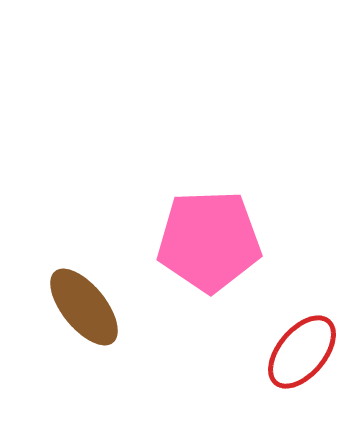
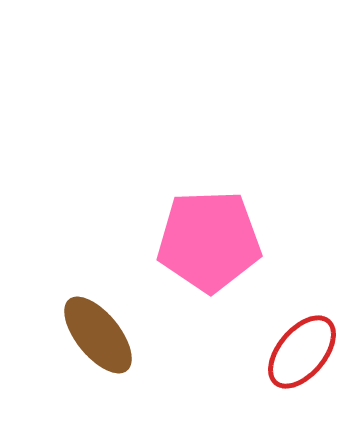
brown ellipse: moved 14 px right, 28 px down
